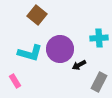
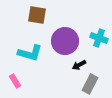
brown square: rotated 30 degrees counterclockwise
cyan cross: rotated 24 degrees clockwise
purple circle: moved 5 px right, 8 px up
gray rectangle: moved 9 px left, 2 px down
